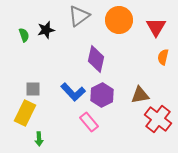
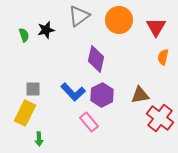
red cross: moved 2 px right, 1 px up
